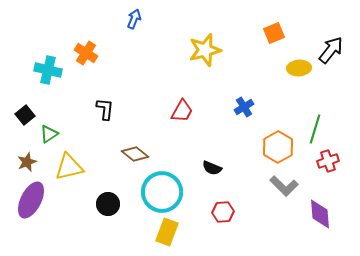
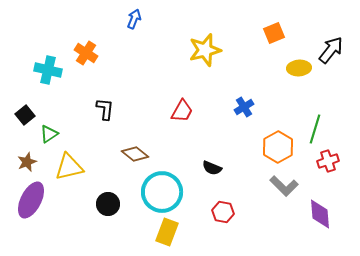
red hexagon: rotated 15 degrees clockwise
